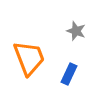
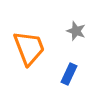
orange trapezoid: moved 10 px up
